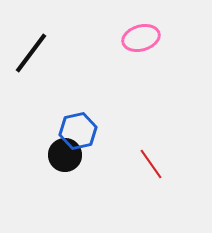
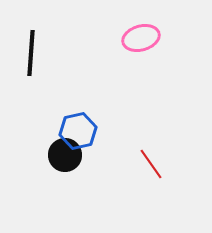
black line: rotated 33 degrees counterclockwise
